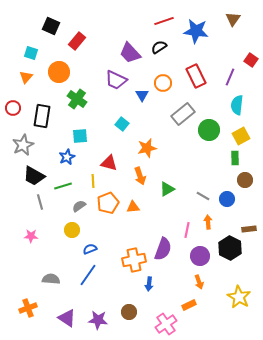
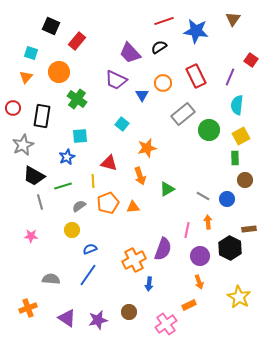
orange cross at (134, 260): rotated 15 degrees counterclockwise
purple star at (98, 320): rotated 18 degrees counterclockwise
